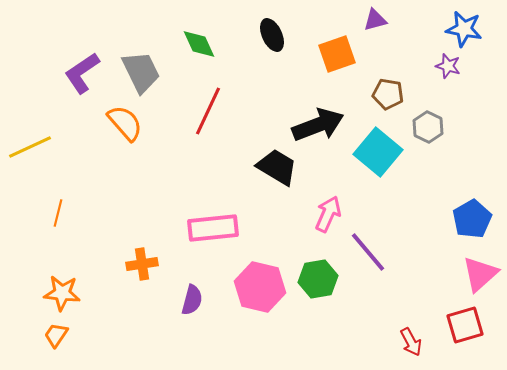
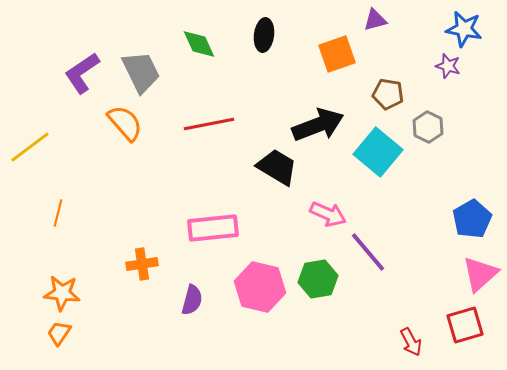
black ellipse: moved 8 px left; rotated 32 degrees clockwise
red line: moved 1 px right, 13 px down; rotated 54 degrees clockwise
yellow line: rotated 12 degrees counterclockwise
pink arrow: rotated 90 degrees clockwise
orange trapezoid: moved 3 px right, 2 px up
